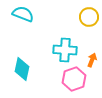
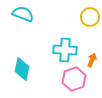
yellow circle: moved 1 px right
